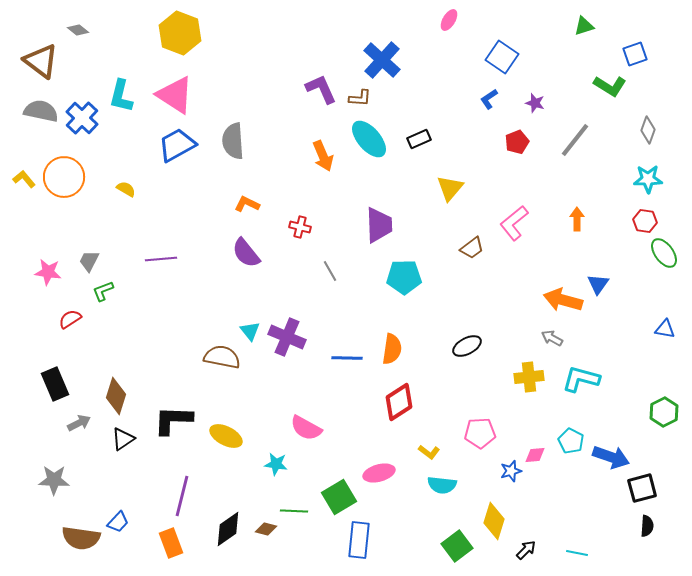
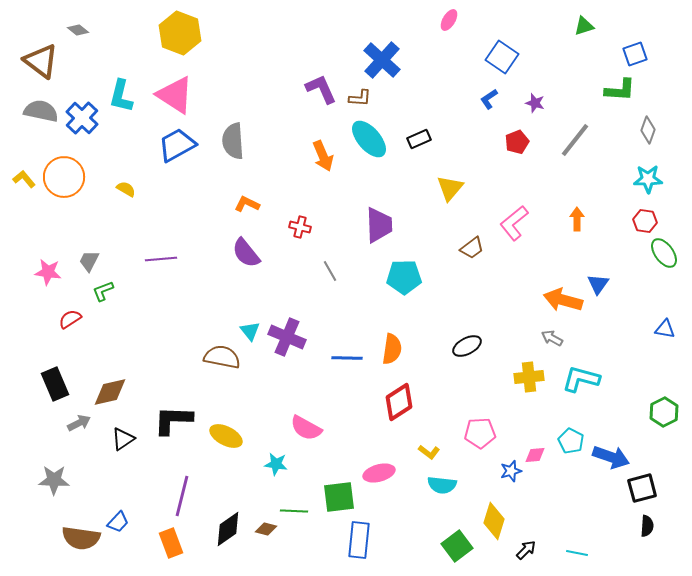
green L-shape at (610, 86): moved 10 px right, 4 px down; rotated 28 degrees counterclockwise
brown diamond at (116, 396): moved 6 px left, 4 px up; rotated 60 degrees clockwise
green square at (339, 497): rotated 24 degrees clockwise
